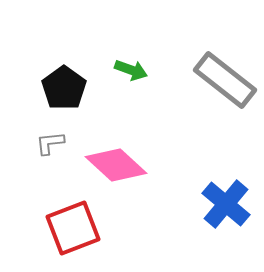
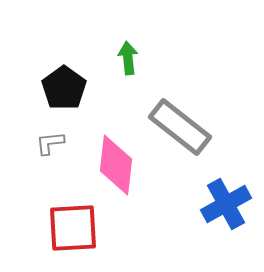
green arrow: moved 3 px left, 12 px up; rotated 116 degrees counterclockwise
gray rectangle: moved 45 px left, 47 px down
pink diamond: rotated 54 degrees clockwise
blue cross: rotated 21 degrees clockwise
red square: rotated 18 degrees clockwise
